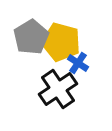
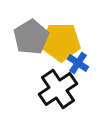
yellow pentagon: rotated 15 degrees counterclockwise
